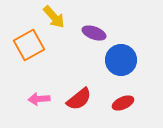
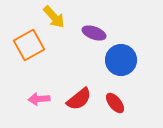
red ellipse: moved 8 px left; rotated 75 degrees clockwise
